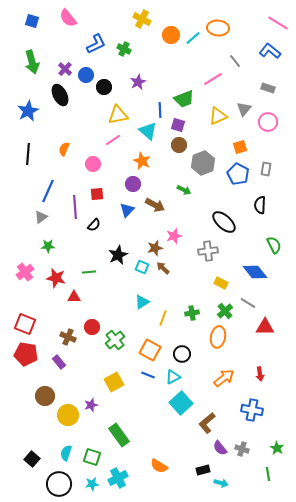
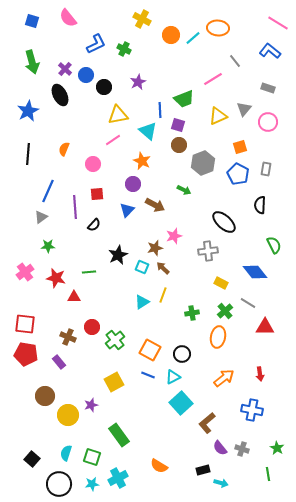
yellow line at (163, 318): moved 23 px up
red square at (25, 324): rotated 15 degrees counterclockwise
